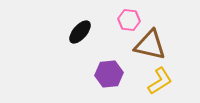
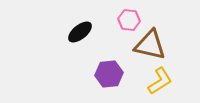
black ellipse: rotated 10 degrees clockwise
